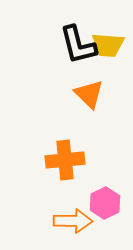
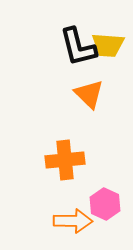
black L-shape: moved 2 px down
pink hexagon: moved 1 px down; rotated 8 degrees counterclockwise
